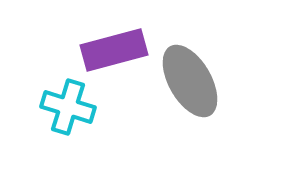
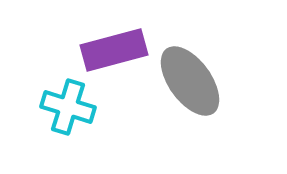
gray ellipse: rotated 6 degrees counterclockwise
